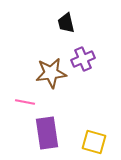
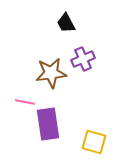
black trapezoid: rotated 15 degrees counterclockwise
purple rectangle: moved 1 px right, 9 px up
